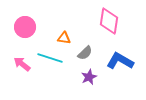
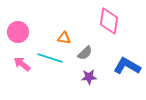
pink circle: moved 7 px left, 5 px down
blue L-shape: moved 7 px right, 5 px down
purple star: rotated 21 degrees clockwise
